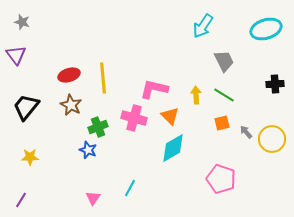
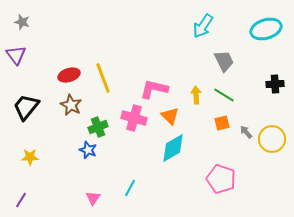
yellow line: rotated 16 degrees counterclockwise
